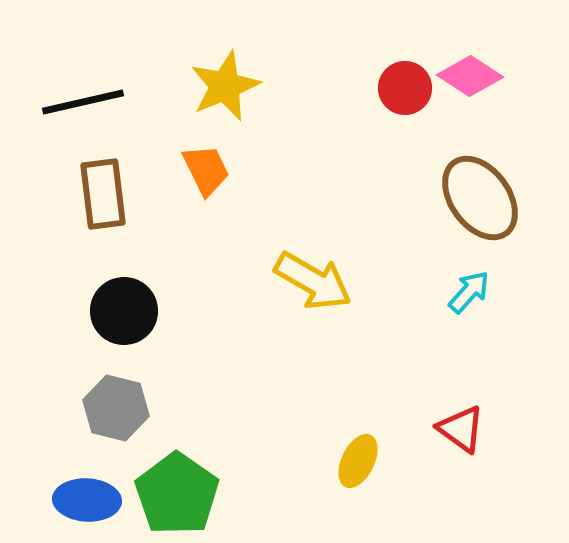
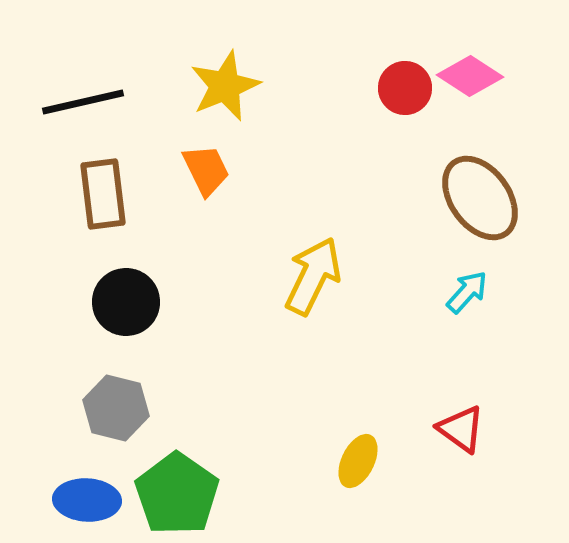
yellow arrow: moved 5 px up; rotated 94 degrees counterclockwise
cyan arrow: moved 2 px left
black circle: moved 2 px right, 9 px up
